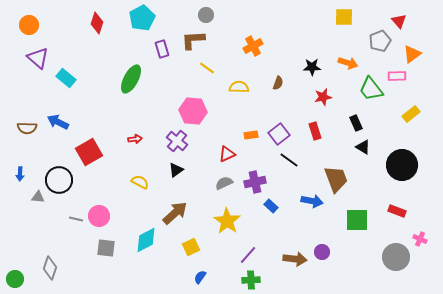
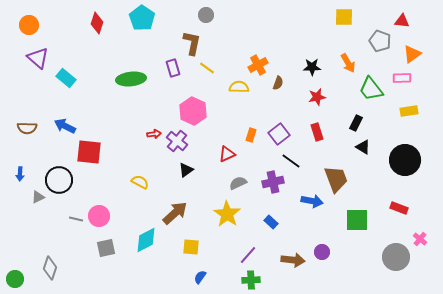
cyan pentagon at (142, 18): rotated 10 degrees counterclockwise
red triangle at (399, 21): moved 3 px right; rotated 42 degrees counterclockwise
brown L-shape at (193, 40): moved 1 px left, 3 px down; rotated 105 degrees clockwise
gray pentagon at (380, 41): rotated 30 degrees counterclockwise
orange cross at (253, 46): moved 5 px right, 19 px down
purple rectangle at (162, 49): moved 11 px right, 19 px down
orange arrow at (348, 63): rotated 42 degrees clockwise
pink rectangle at (397, 76): moved 5 px right, 2 px down
green ellipse at (131, 79): rotated 56 degrees clockwise
red star at (323, 97): moved 6 px left
pink hexagon at (193, 111): rotated 20 degrees clockwise
yellow rectangle at (411, 114): moved 2 px left, 3 px up; rotated 30 degrees clockwise
blue arrow at (58, 122): moved 7 px right, 4 px down
black rectangle at (356, 123): rotated 49 degrees clockwise
red rectangle at (315, 131): moved 2 px right, 1 px down
orange rectangle at (251, 135): rotated 64 degrees counterclockwise
red arrow at (135, 139): moved 19 px right, 5 px up
red square at (89, 152): rotated 36 degrees clockwise
black line at (289, 160): moved 2 px right, 1 px down
black circle at (402, 165): moved 3 px right, 5 px up
black triangle at (176, 170): moved 10 px right
purple cross at (255, 182): moved 18 px right
gray semicircle at (224, 183): moved 14 px right
gray triangle at (38, 197): rotated 32 degrees counterclockwise
blue rectangle at (271, 206): moved 16 px down
red rectangle at (397, 211): moved 2 px right, 3 px up
yellow star at (227, 221): moved 7 px up
pink cross at (420, 239): rotated 16 degrees clockwise
yellow square at (191, 247): rotated 30 degrees clockwise
gray square at (106, 248): rotated 18 degrees counterclockwise
brown arrow at (295, 259): moved 2 px left, 1 px down
